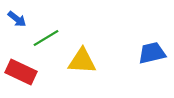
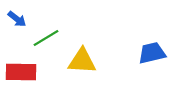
red rectangle: rotated 24 degrees counterclockwise
